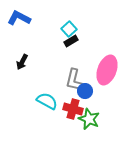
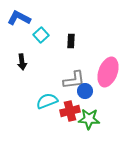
cyan square: moved 28 px left, 6 px down
black rectangle: rotated 56 degrees counterclockwise
black arrow: rotated 35 degrees counterclockwise
pink ellipse: moved 1 px right, 2 px down
gray L-shape: rotated 110 degrees counterclockwise
cyan semicircle: rotated 50 degrees counterclockwise
red cross: moved 3 px left, 2 px down; rotated 30 degrees counterclockwise
green star: rotated 20 degrees counterclockwise
